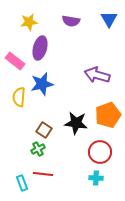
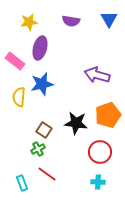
red line: moved 4 px right; rotated 30 degrees clockwise
cyan cross: moved 2 px right, 4 px down
